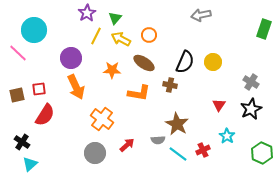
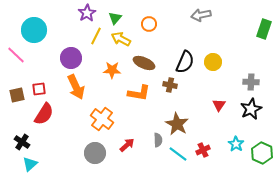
orange circle: moved 11 px up
pink line: moved 2 px left, 2 px down
brown ellipse: rotated 10 degrees counterclockwise
gray cross: rotated 28 degrees counterclockwise
red semicircle: moved 1 px left, 1 px up
cyan star: moved 9 px right, 8 px down
gray semicircle: rotated 88 degrees counterclockwise
